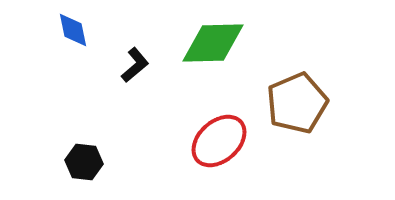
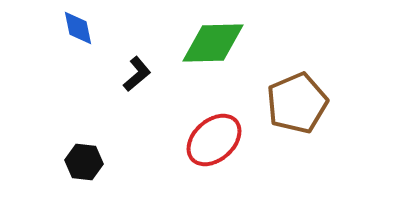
blue diamond: moved 5 px right, 2 px up
black L-shape: moved 2 px right, 9 px down
red ellipse: moved 5 px left, 1 px up
